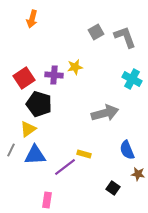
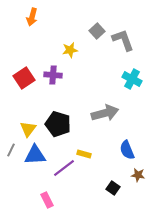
orange arrow: moved 2 px up
gray square: moved 1 px right, 1 px up; rotated 14 degrees counterclockwise
gray L-shape: moved 2 px left, 3 px down
yellow star: moved 5 px left, 17 px up
purple cross: moved 1 px left
black pentagon: moved 19 px right, 20 px down
yellow triangle: rotated 18 degrees counterclockwise
purple line: moved 1 px left, 1 px down
brown star: moved 1 px down
pink rectangle: rotated 35 degrees counterclockwise
